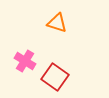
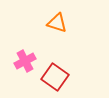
pink cross: rotated 30 degrees clockwise
